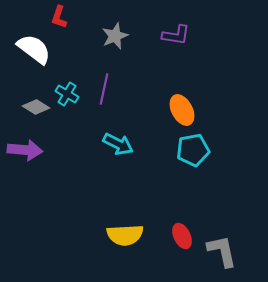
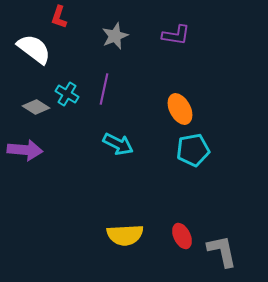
orange ellipse: moved 2 px left, 1 px up
